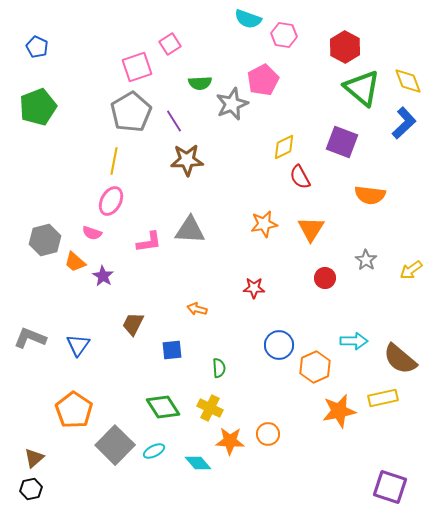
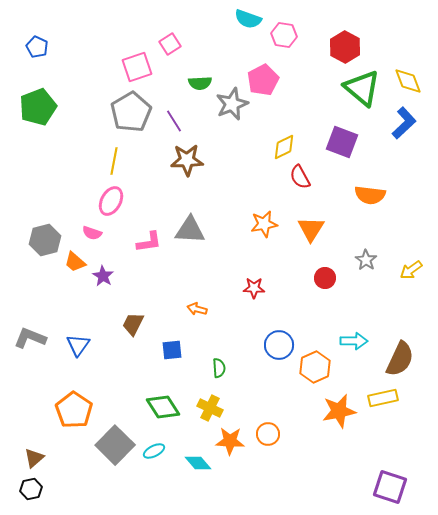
brown semicircle at (400, 359): rotated 105 degrees counterclockwise
